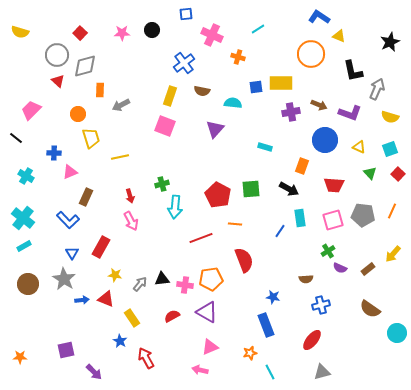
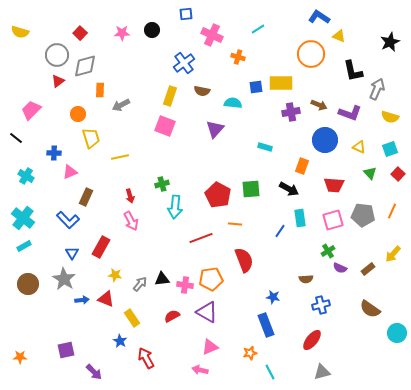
red triangle at (58, 81): rotated 40 degrees clockwise
